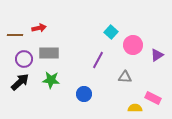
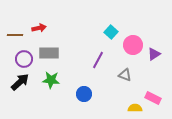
purple triangle: moved 3 px left, 1 px up
gray triangle: moved 2 px up; rotated 16 degrees clockwise
